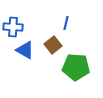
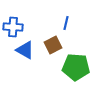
brown square: rotated 12 degrees clockwise
